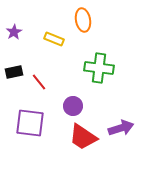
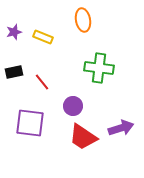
purple star: rotated 14 degrees clockwise
yellow rectangle: moved 11 px left, 2 px up
red line: moved 3 px right
